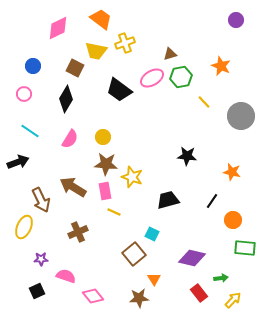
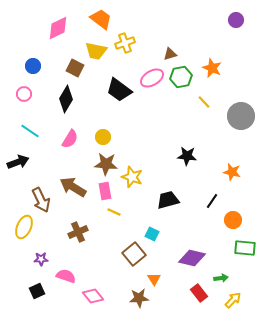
orange star at (221, 66): moved 9 px left, 2 px down
